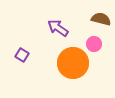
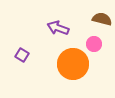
brown semicircle: moved 1 px right
purple arrow: rotated 15 degrees counterclockwise
orange circle: moved 1 px down
